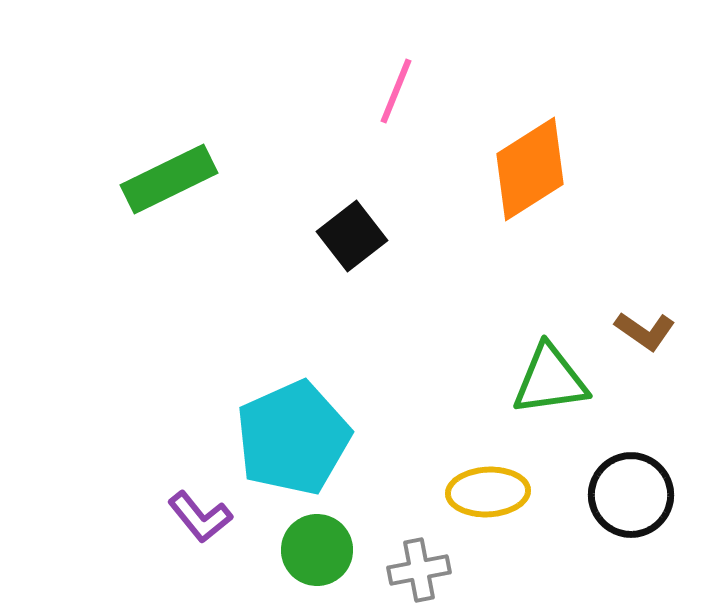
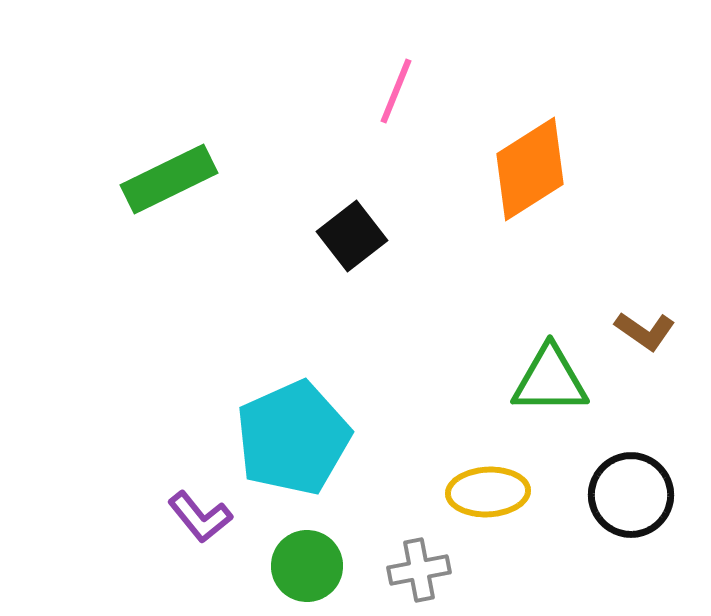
green triangle: rotated 8 degrees clockwise
green circle: moved 10 px left, 16 px down
